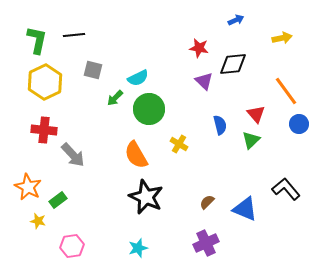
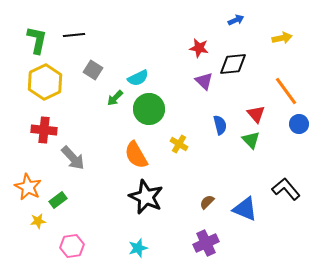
gray square: rotated 18 degrees clockwise
green triangle: rotated 30 degrees counterclockwise
gray arrow: moved 3 px down
yellow star: rotated 21 degrees counterclockwise
